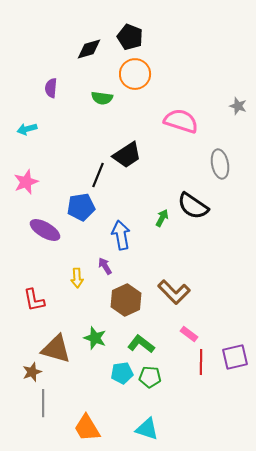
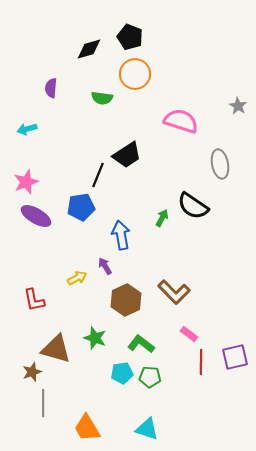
gray star: rotated 12 degrees clockwise
purple ellipse: moved 9 px left, 14 px up
yellow arrow: rotated 114 degrees counterclockwise
